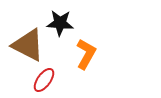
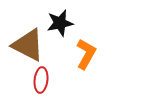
black star: rotated 16 degrees counterclockwise
red ellipse: moved 3 px left; rotated 30 degrees counterclockwise
